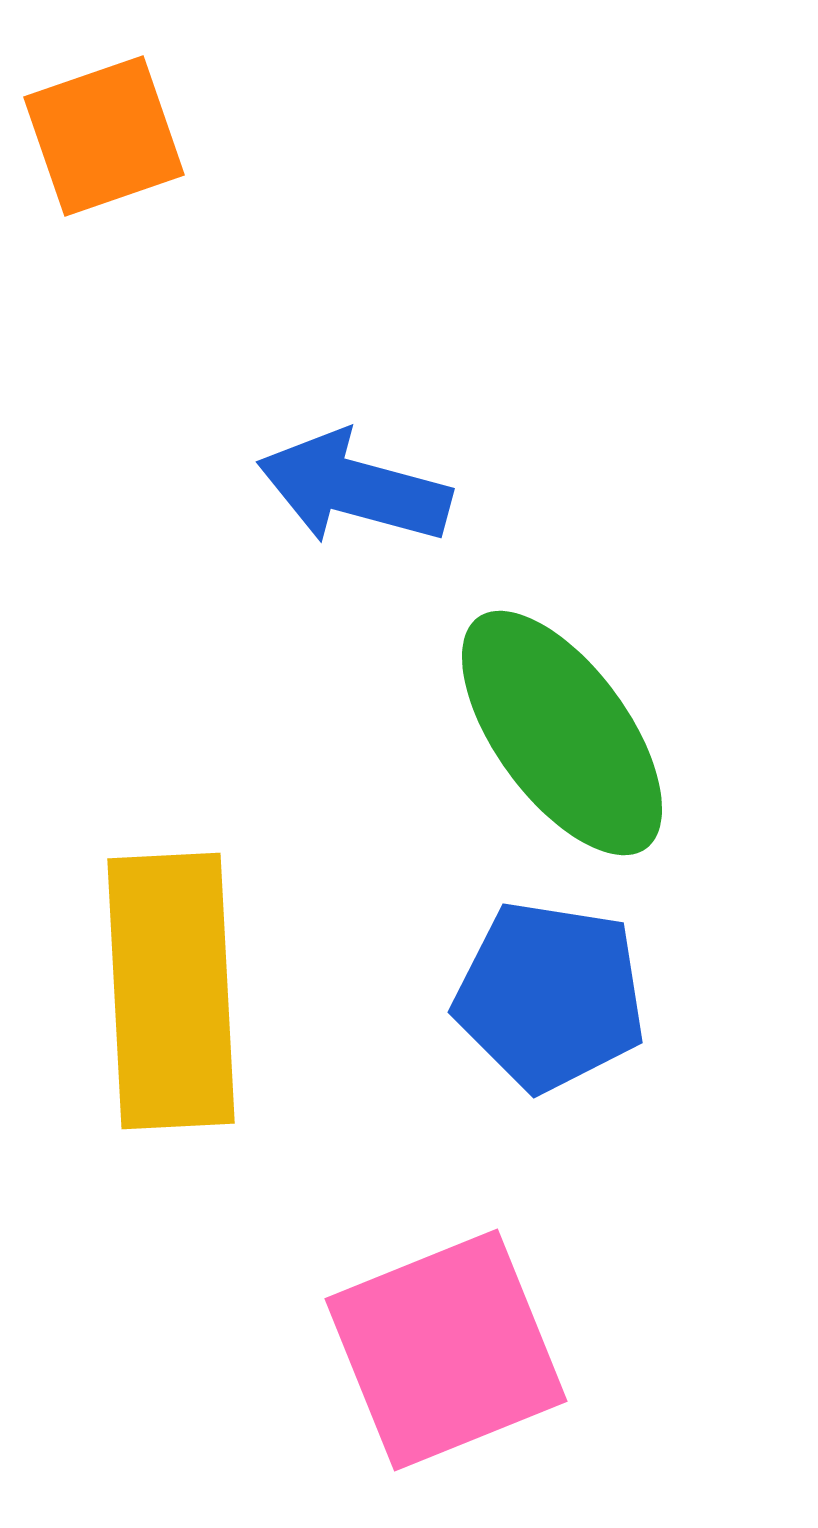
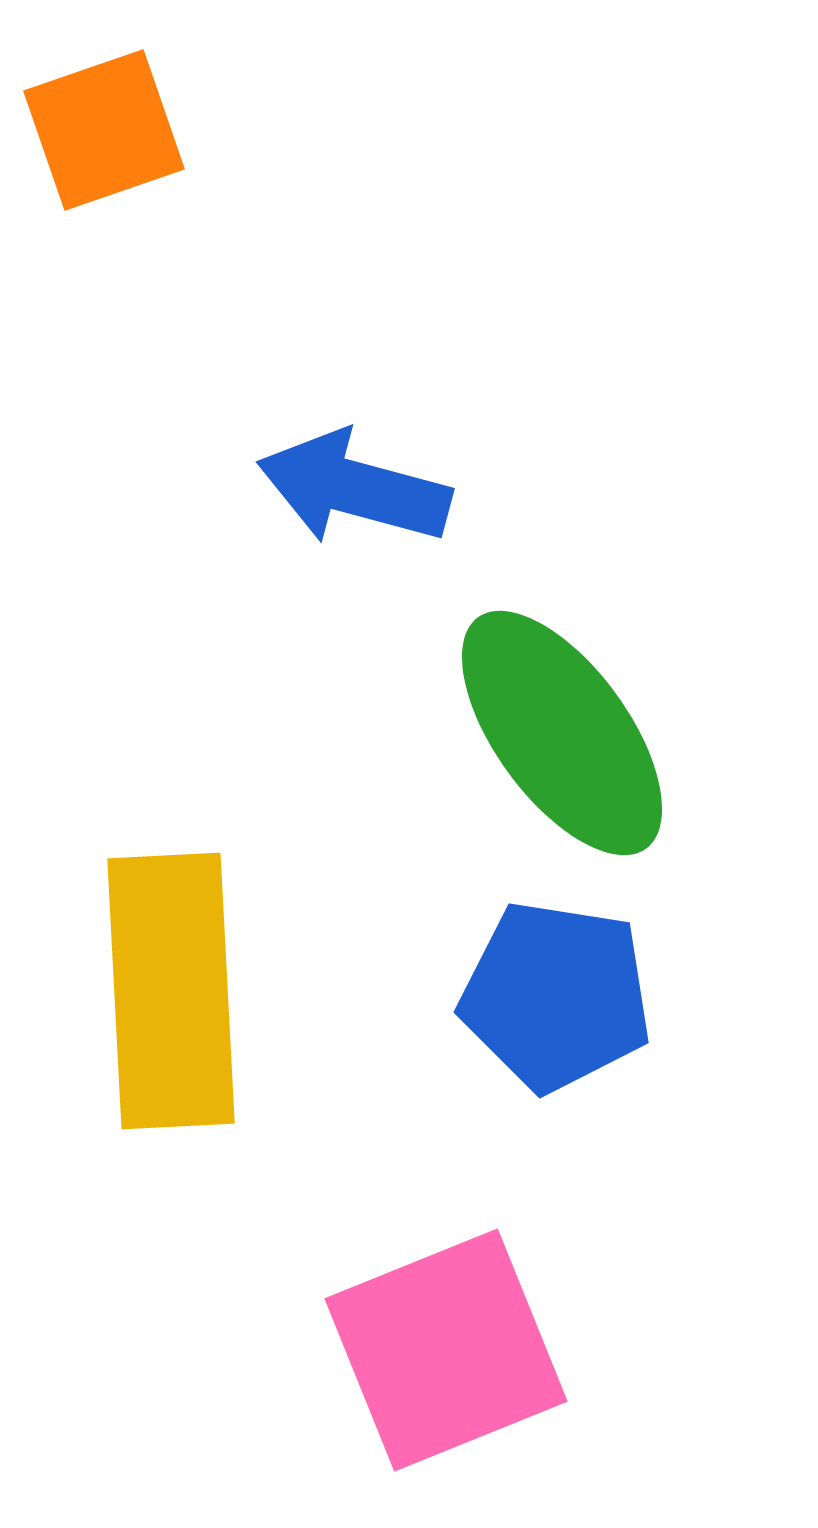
orange square: moved 6 px up
blue pentagon: moved 6 px right
